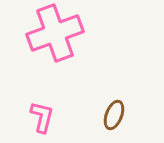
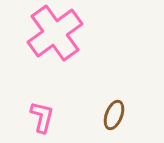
pink cross: rotated 16 degrees counterclockwise
